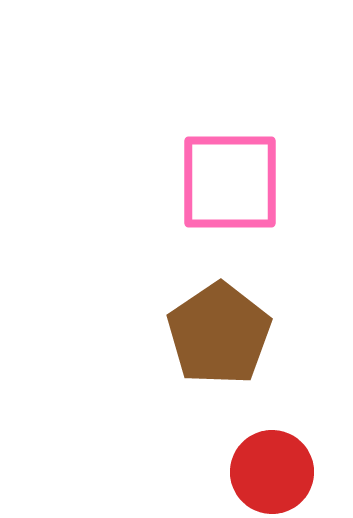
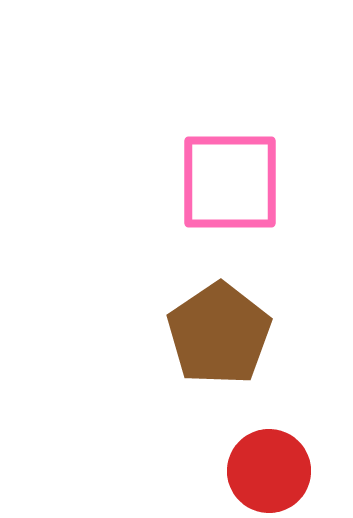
red circle: moved 3 px left, 1 px up
